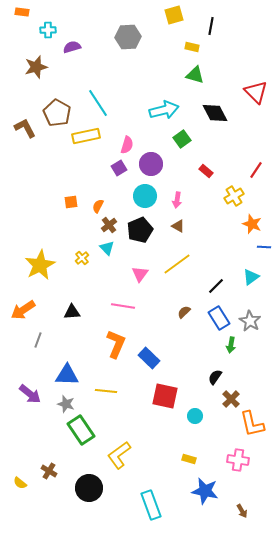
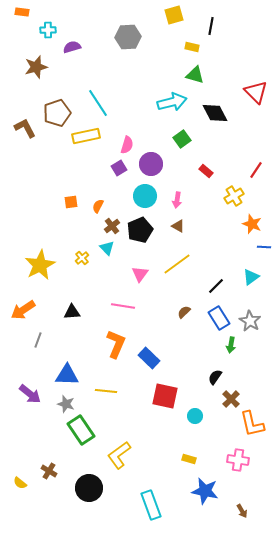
cyan arrow at (164, 110): moved 8 px right, 8 px up
brown pentagon at (57, 113): rotated 24 degrees clockwise
brown cross at (109, 225): moved 3 px right, 1 px down
